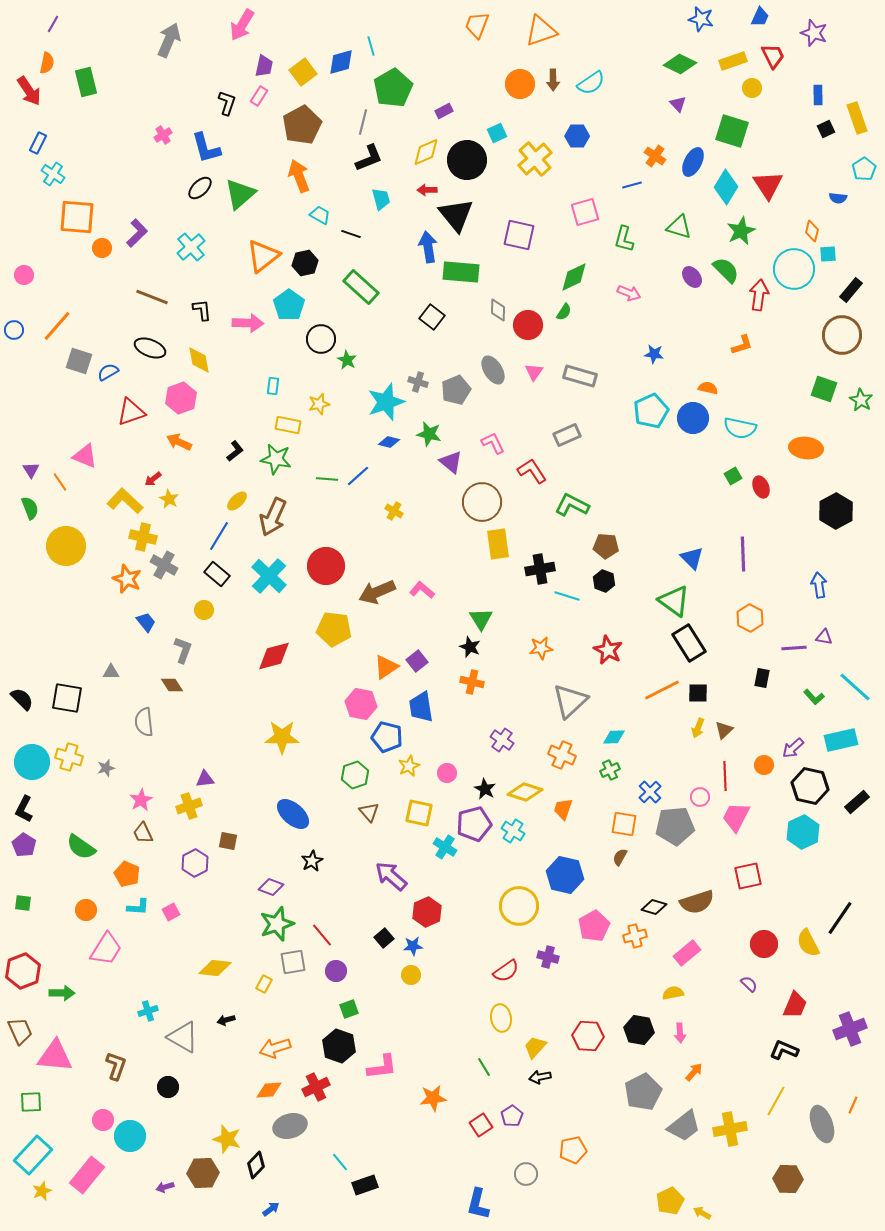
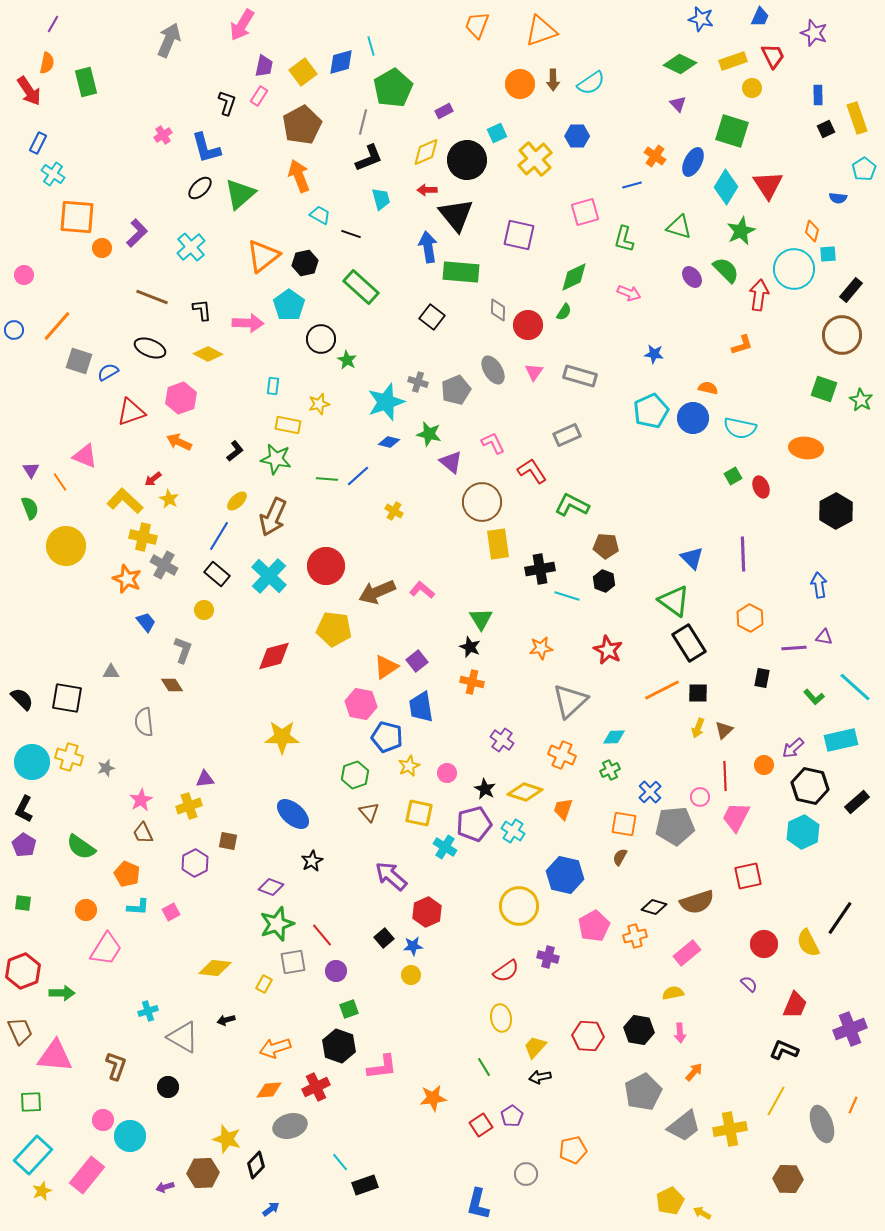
yellow diamond at (199, 360): moved 9 px right, 6 px up; rotated 52 degrees counterclockwise
